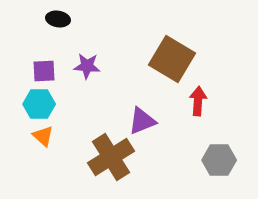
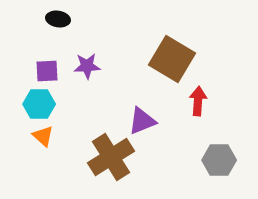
purple star: rotated 8 degrees counterclockwise
purple square: moved 3 px right
